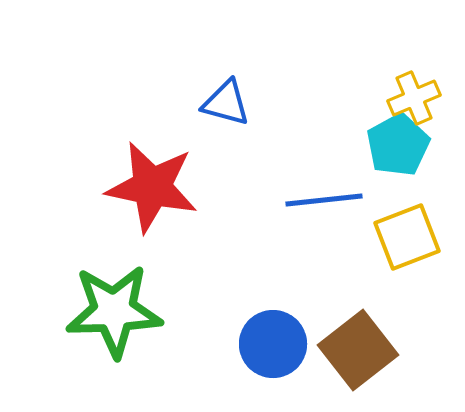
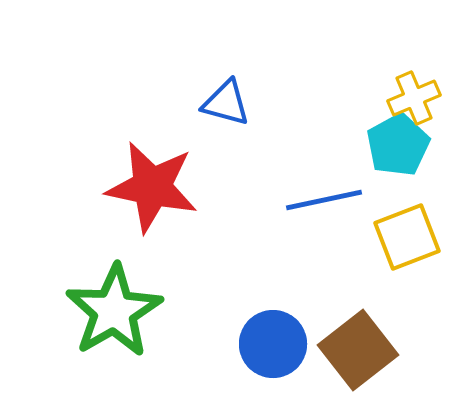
blue line: rotated 6 degrees counterclockwise
green star: rotated 28 degrees counterclockwise
